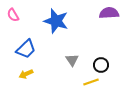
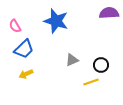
pink semicircle: moved 2 px right, 11 px down
blue trapezoid: moved 2 px left
gray triangle: rotated 40 degrees clockwise
